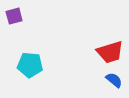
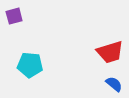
blue semicircle: moved 4 px down
